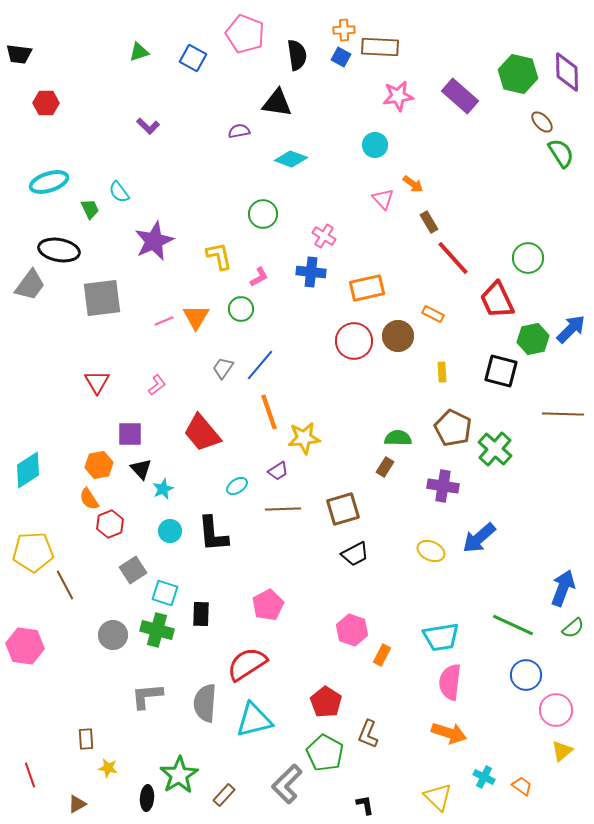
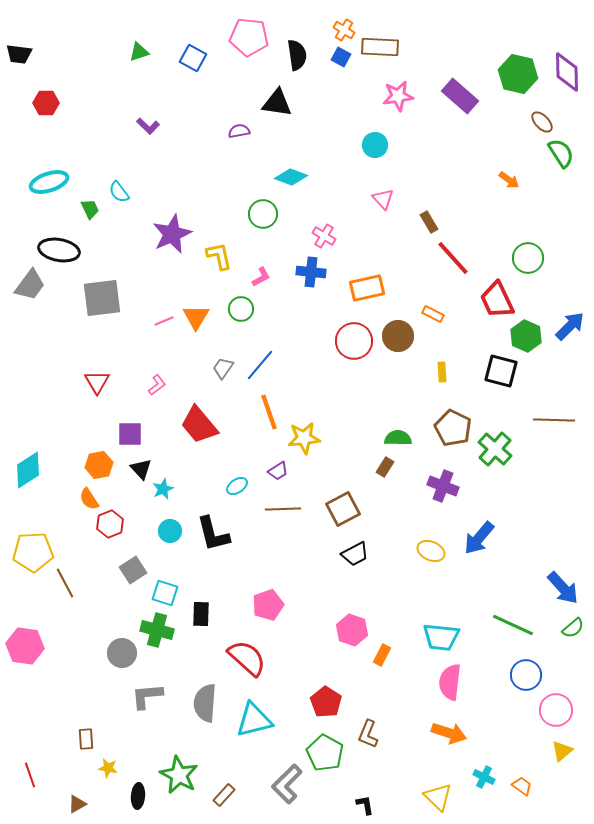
orange cross at (344, 30): rotated 35 degrees clockwise
pink pentagon at (245, 34): moved 4 px right, 3 px down; rotated 15 degrees counterclockwise
cyan diamond at (291, 159): moved 18 px down
orange arrow at (413, 184): moved 96 px right, 4 px up
purple star at (154, 241): moved 18 px right, 7 px up
pink L-shape at (259, 277): moved 2 px right
blue arrow at (571, 329): moved 1 px left, 3 px up
green hexagon at (533, 339): moved 7 px left, 3 px up; rotated 24 degrees counterclockwise
brown line at (563, 414): moved 9 px left, 6 px down
red trapezoid at (202, 433): moved 3 px left, 8 px up
purple cross at (443, 486): rotated 12 degrees clockwise
brown square at (343, 509): rotated 12 degrees counterclockwise
black L-shape at (213, 534): rotated 9 degrees counterclockwise
blue arrow at (479, 538): rotated 9 degrees counterclockwise
brown line at (65, 585): moved 2 px up
blue arrow at (563, 588): rotated 117 degrees clockwise
pink pentagon at (268, 605): rotated 8 degrees clockwise
gray circle at (113, 635): moved 9 px right, 18 px down
cyan trapezoid at (441, 637): rotated 15 degrees clockwise
red semicircle at (247, 664): moved 6 px up; rotated 75 degrees clockwise
green star at (179, 775): rotated 12 degrees counterclockwise
black ellipse at (147, 798): moved 9 px left, 2 px up
